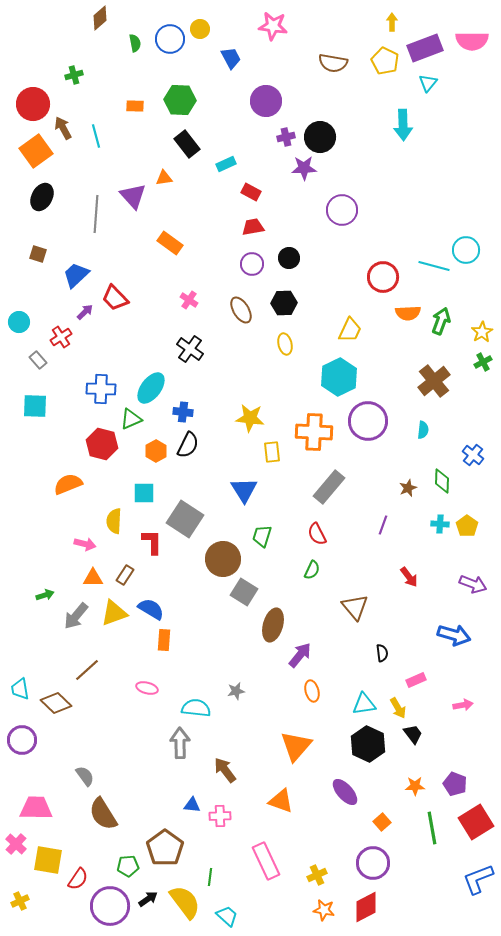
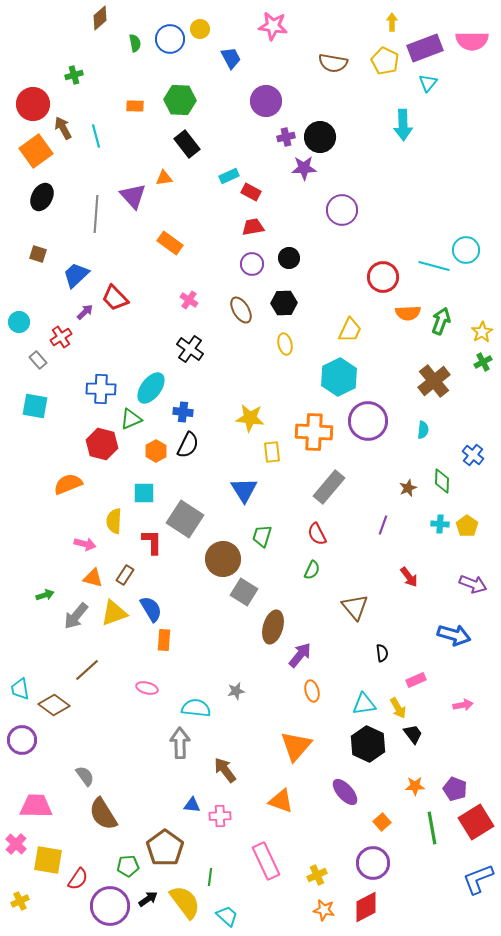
cyan rectangle at (226, 164): moved 3 px right, 12 px down
cyan square at (35, 406): rotated 8 degrees clockwise
orange triangle at (93, 578): rotated 15 degrees clockwise
blue semicircle at (151, 609): rotated 28 degrees clockwise
brown ellipse at (273, 625): moved 2 px down
brown diamond at (56, 703): moved 2 px left, 2 px down; rotated 8 degrees counterclockwise
purple pentagon at (455, 784): moved 5 px down
pink trapezoid at (36, 808): moved 2 px up
